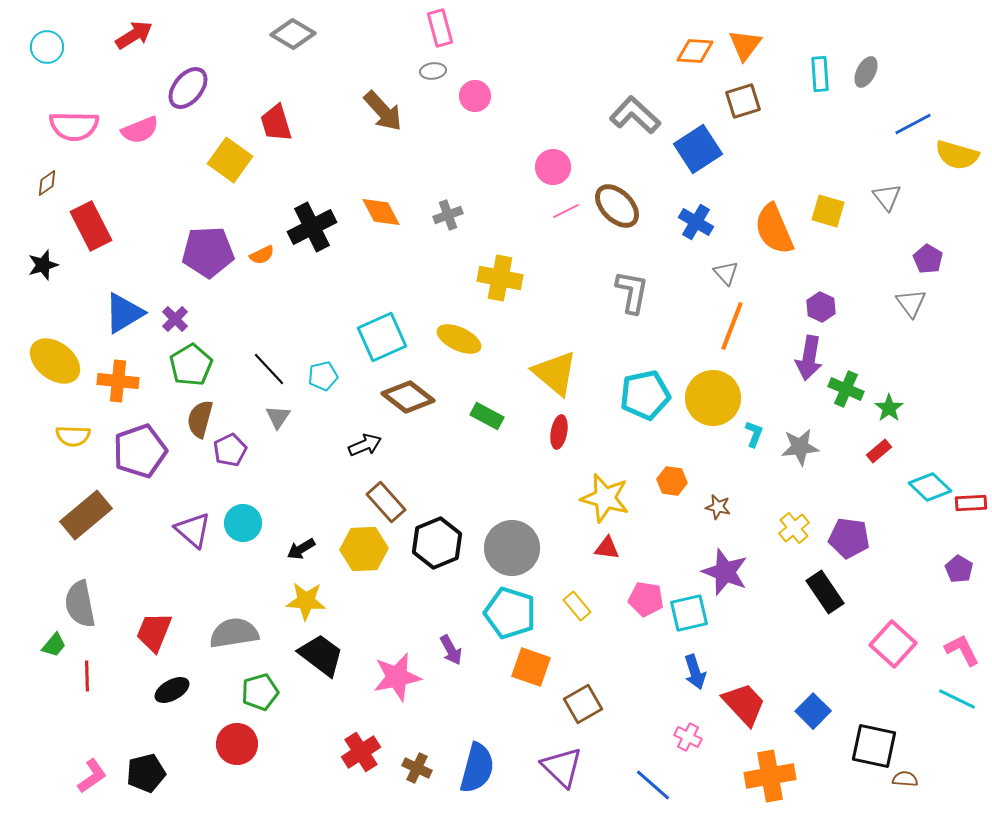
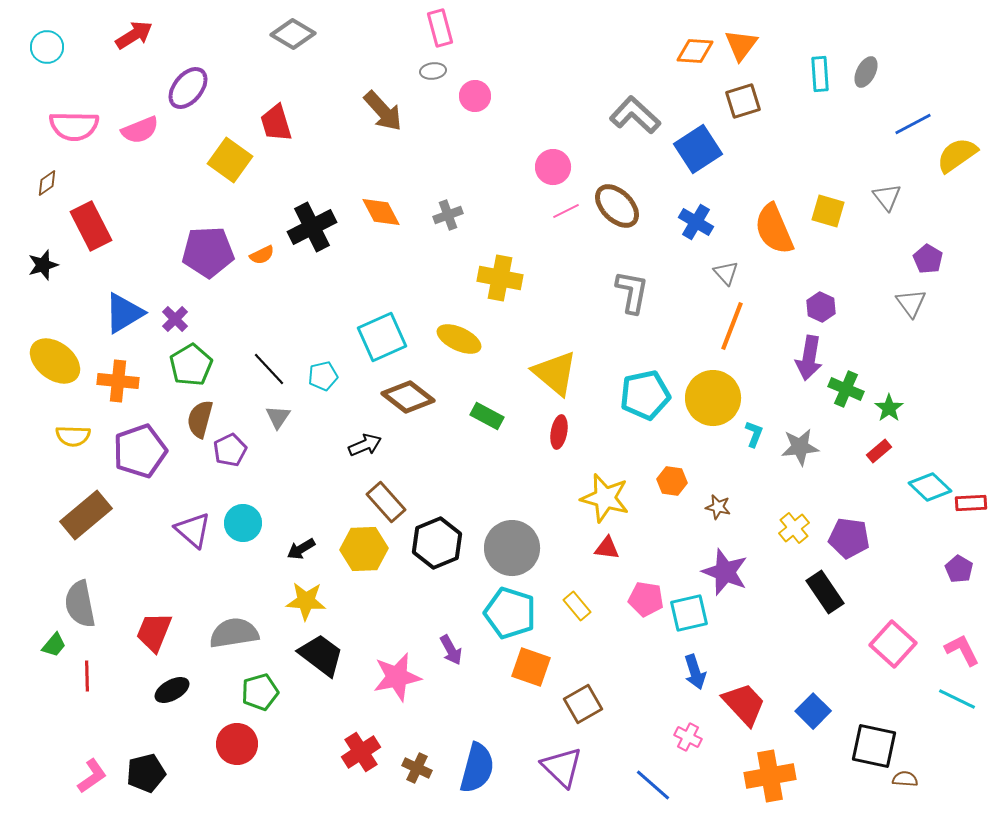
orange triangle at (745, 45): moved 4 px left
yellow semicircle at (957, 155): rotated 129 degrees clockwise
